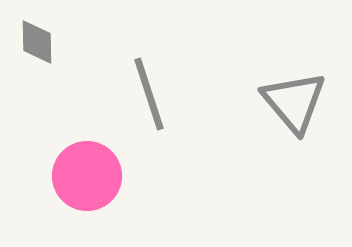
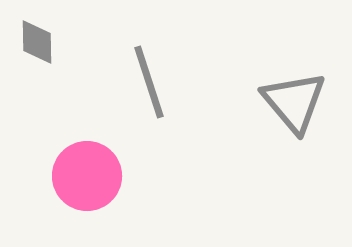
gray line: moved 12 px up
